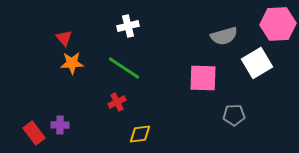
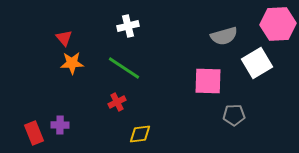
pink square: moved 5 px right, 3 px down
red rectangle: rotated 15 degrees clockwise
